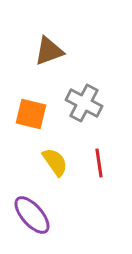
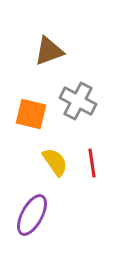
gray cross: moved 6 px left, 2 px up
red line: moved 7 px left
purple ellipse: rotated 69 degrees clockwise
